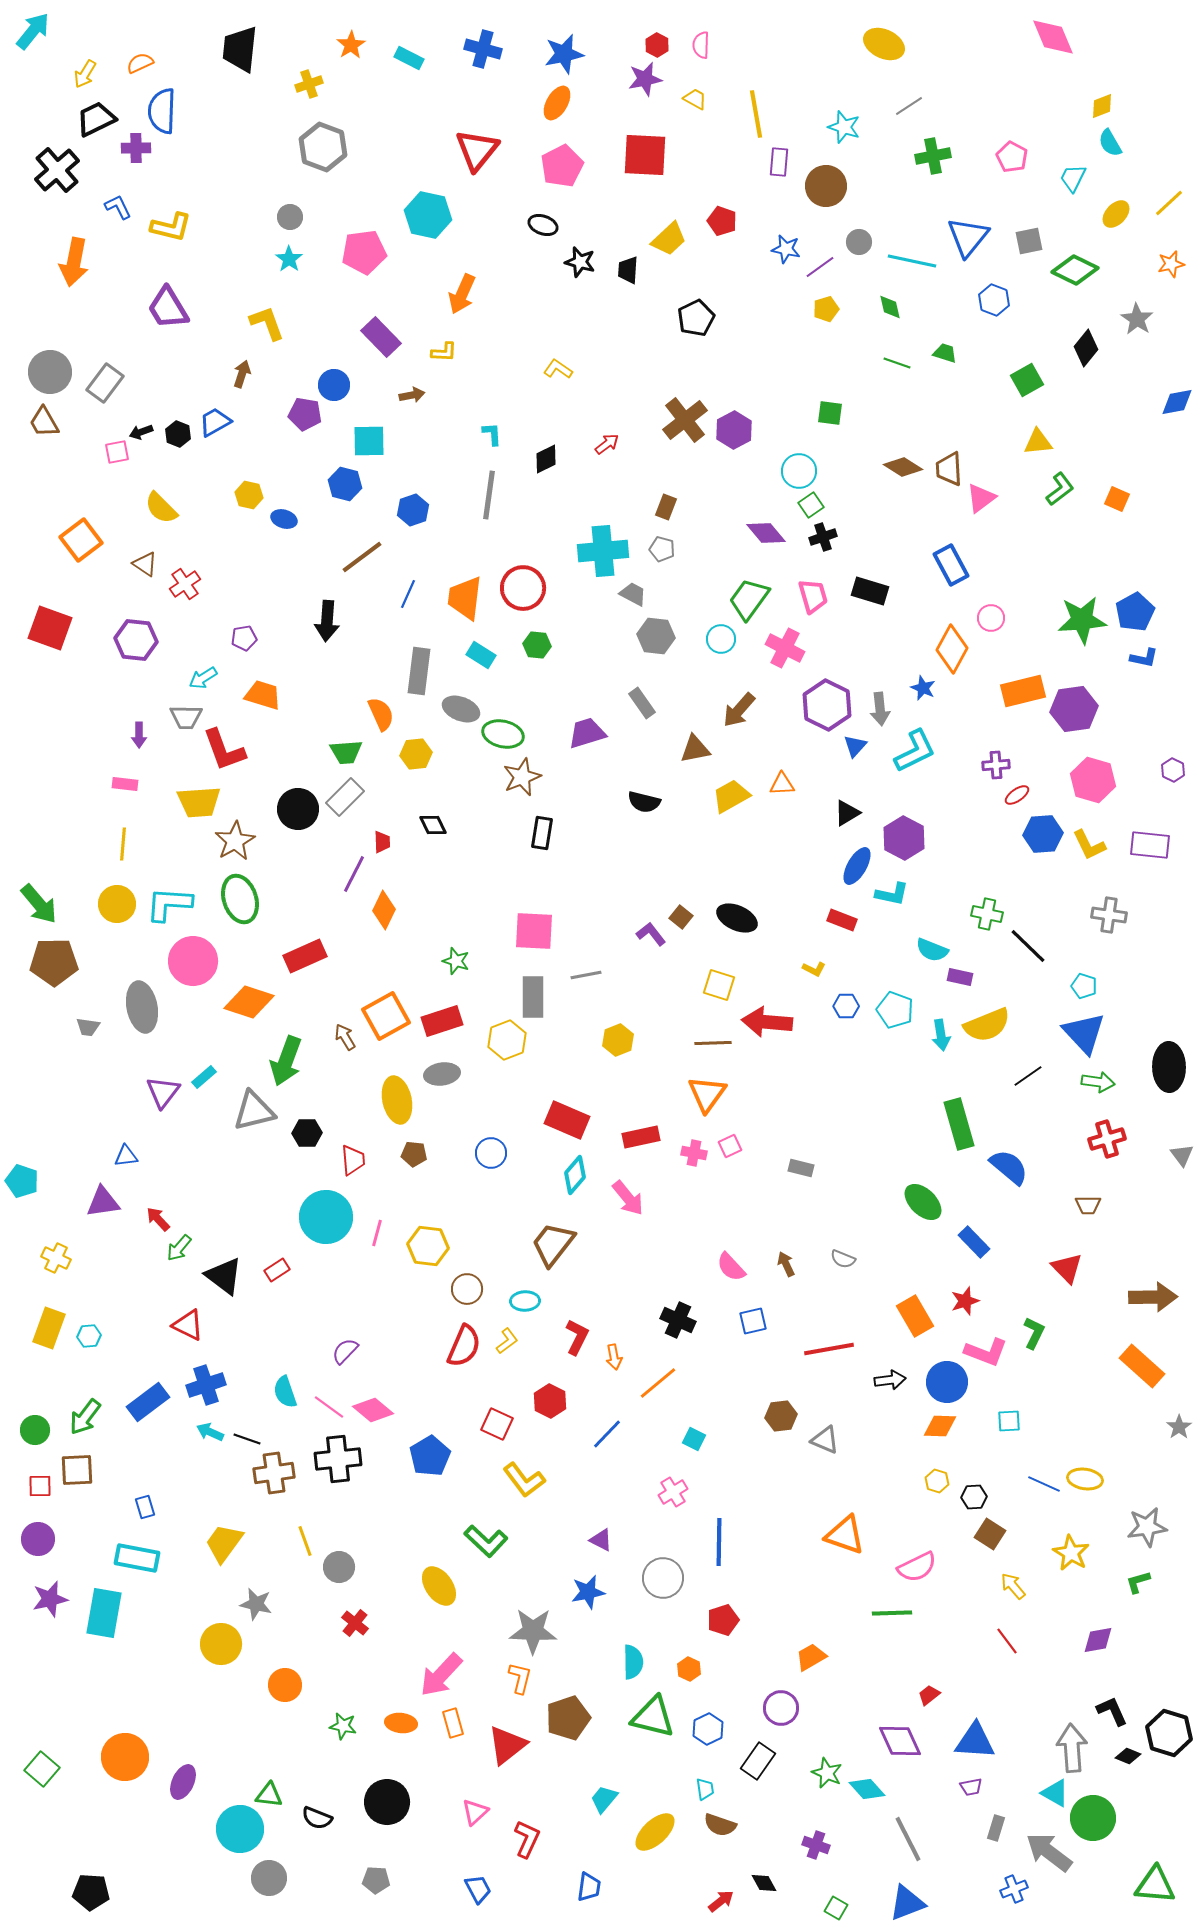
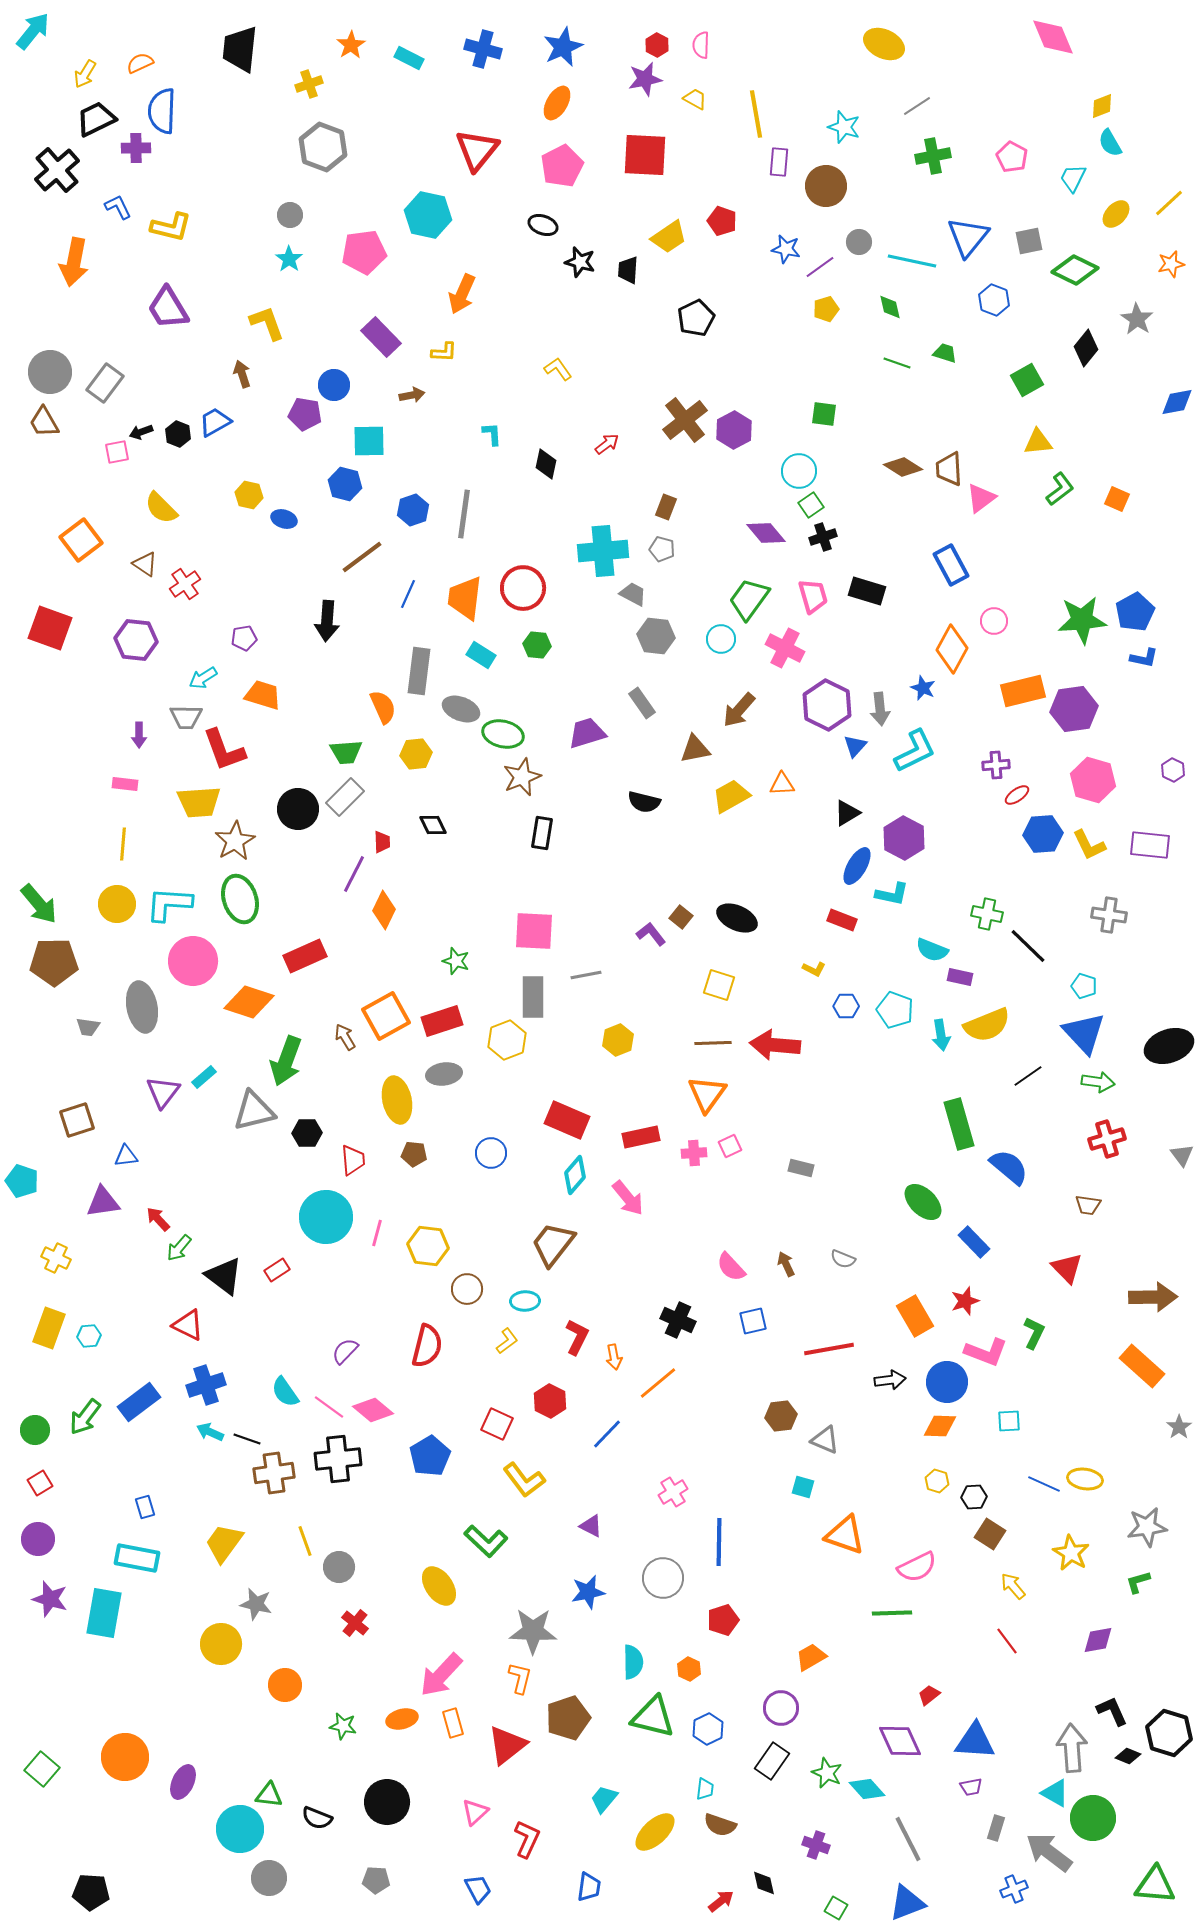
blue star at (564, 54): moved 1 px left, 7 px up; rotated 12 degrees counterclockwise
gray line at (909, 106): moved 8 px right
gray circle at (290, 217): moved 2 px up
yellow trapezoid at (669, 239): moved 2 px up; rotated 9 degrees clockwise
yellow L-shape at (558, 369): rotated 20 degrees clockwise
brown arrow at (242, 374): rotated 36 degrees counterclockwise
green square at (830, 413): moved 6 px left, 1 px down
black diamond at (546, 459): moved 5 px down; rotated 52 degrees counterclockwise
gray line at (489, 495): moved 25 px left, 19 px down
black rectangle at (870, 591): moved 3 px left
pink circle at (991, 618): moved 3 px right, 3 px down
orange semicircle at (381, 714): moved 2 px right, 7 px up
red arrow at (767, 1022): moved 8 px right, 23 px down
black ellipse at (1169, 1067): moved 21 px up; rotated 72 degrees clockwise
gray ellipse at (442, 1074): moved 2 px right
pink cross at (694, 1153): rotated 15 degrees counterclockwise
brown trapezoid at (1088, 1205): rotated 8 degrees clockwise
red semicircle at (464, 1346): moved 37 px left; rotated 9 degrees counterclockwise
cyan semicircle at (285, 1392): rotated 16 degrees counterclockwise
blue rectangle at (148, 1402): moved 9 px left
cyan square at (694, 1439): moved 109 px right, 48 px down; rotated 10 degrees counterclockwise
brown square at (77, 1470): moved 350 px up; rotated 15 degrees counterclockwise
red square at (40, 1486): moved 3 px up; rotated 30 degrees counterclockwise
purple triangle at (601, 1540): moved 10 px left, 14 px up
purple star at (50, 1599): rotated 30 degrees clockwise
orange ellipse at (401, 1723): moved 1 px right, 4 px up; rotated 20 degrees counterclockwise
black rectangle at (758, 1761): moved 14 px right
cyan trapezoid at (705, 1789): rotated 15 degrees clockwise
black diamond at (764, 1883): rotated 16 degrees clockwise
